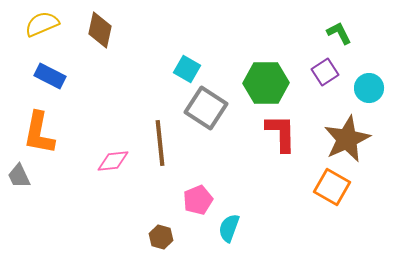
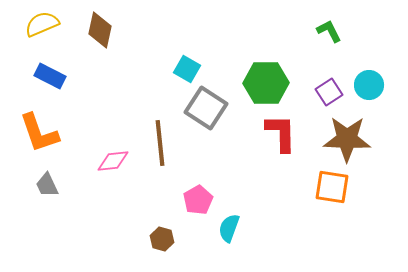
green L-shape: moved 10 px left, 2 px up
purple square: moved 4 px right, 20 px down
cyan circle: moved 3 px up
orange L-shape: rotated 30 degrees counterclockwise
brown star: rotated 27 degrees clockwise
gray trapezoid: moved 28 px right, 9 px down
orange square: rotated 21 degrees counterclockwise
pink pentagon: rotated 8 degrees counterclockwise
brown hexagon: moved 1 px right, 2 px down
